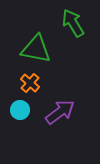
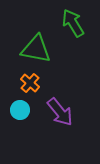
purple arrow: rotated 88 degrees clockwise
